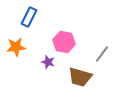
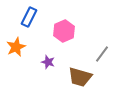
pink hexagon: moved 11 px up; rotated 25 degrees clockwise
orange star: rotated 18 degrees counterclockwise
